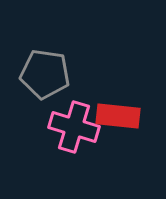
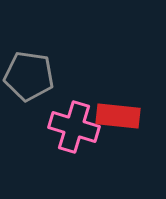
gray pentagon: moved 16 px left, 2 px down
